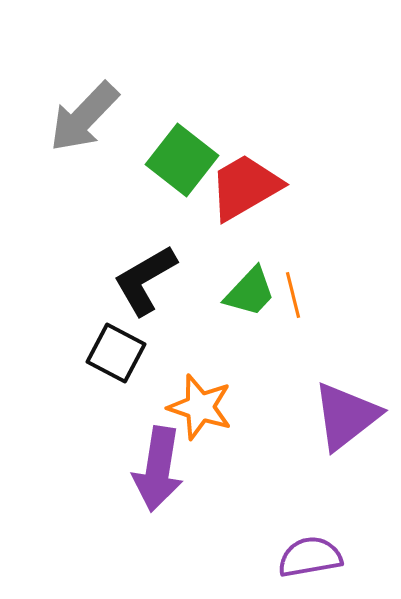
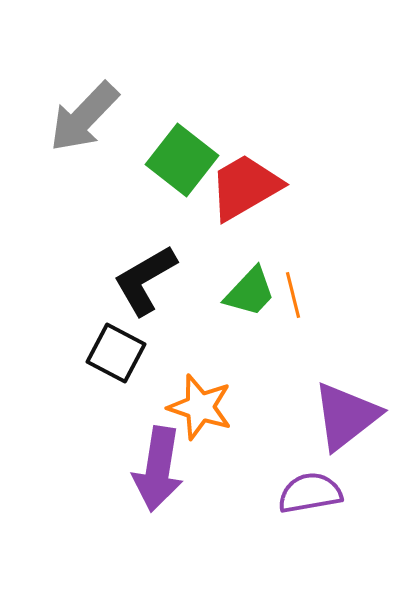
purple semicircle: moved 64 px up
